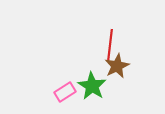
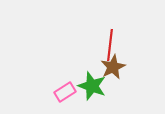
brown star: moved 4 px left, 1 px down
green star: rotated 12 degrees counterclockwise
